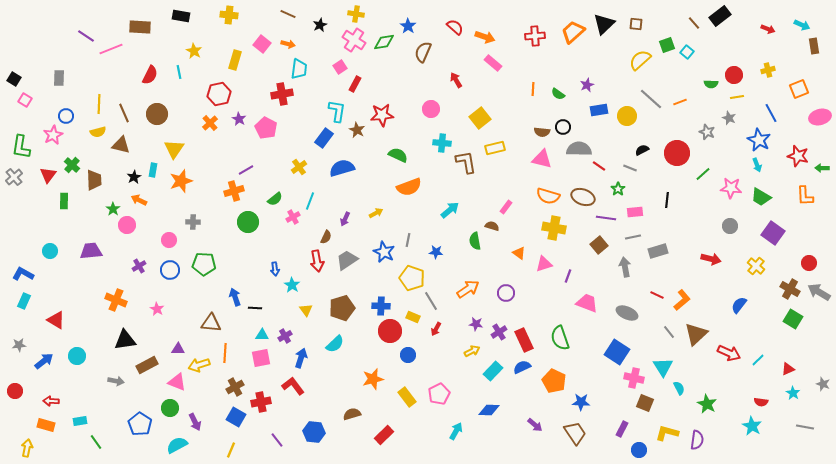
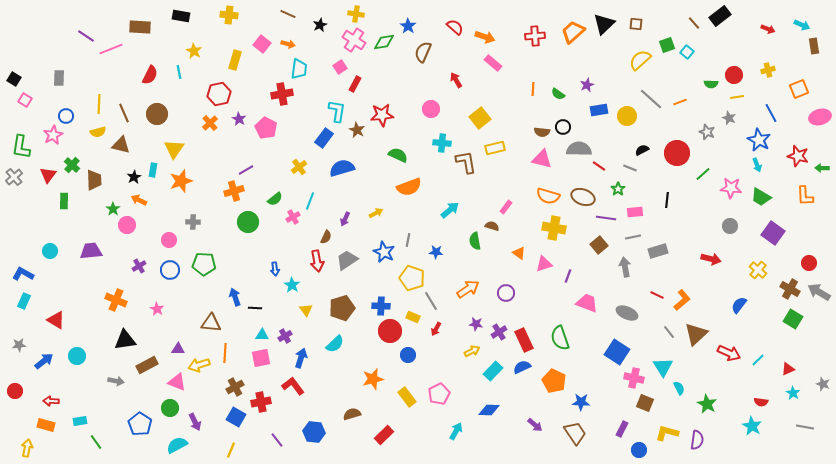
yellow cross at (756, 266): moved 2 px right, 4 px down
